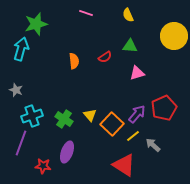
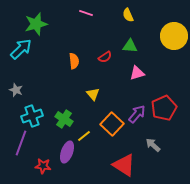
cyan arrow: rotated 30 degrees clockwise
yellow triangle: moved 3 px right, 21 px up
yellow line: moved 49 px left
